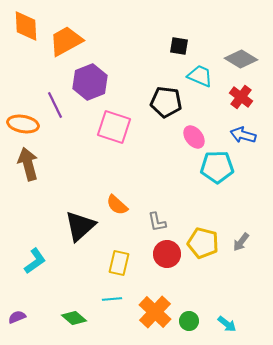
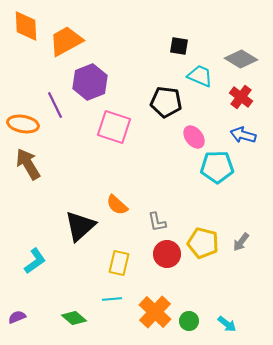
brown arrow: rotated 16 degrees counterclockwise
